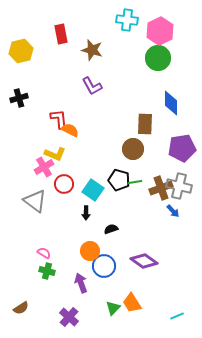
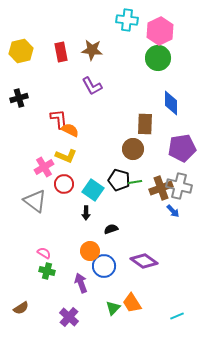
red rectangle: moved 18 px down
brown star: rotated 10 degrees counterclockwise
yellow L-shape: moved 11 px right, 2 px down
